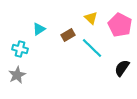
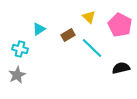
yellow triangle: moved 2 px left, 1 px up
black semicircle: moved 1 px left; rotated 42 degrees clockwise
